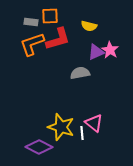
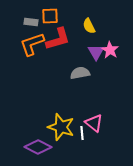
yellow semicircle: rotated 49 degrees clockwise
purple triangle: rotated 36 degrees counterclockwise
purple diamond: moved 1 px left
